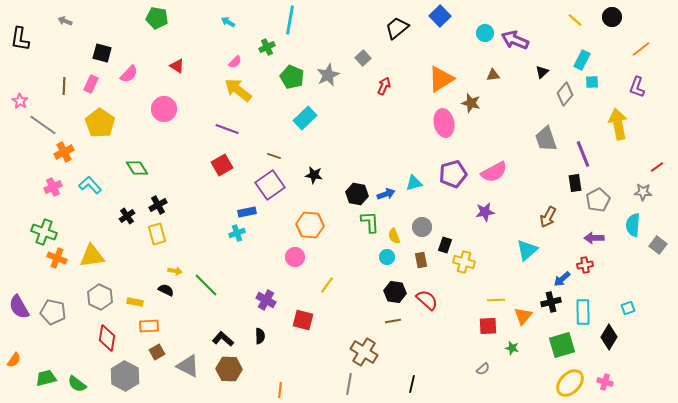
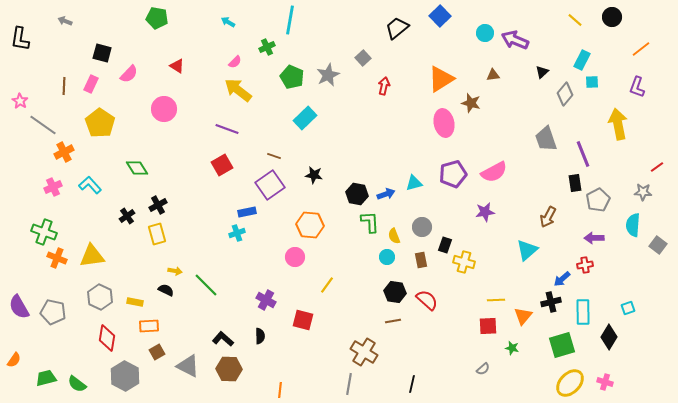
red arrow at (384, 86): rotated 12 degrees counterclockwise
